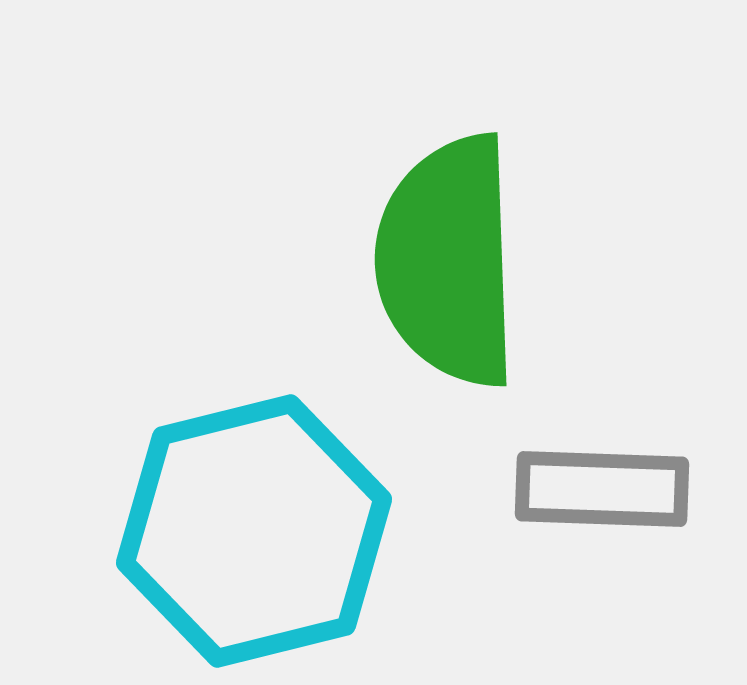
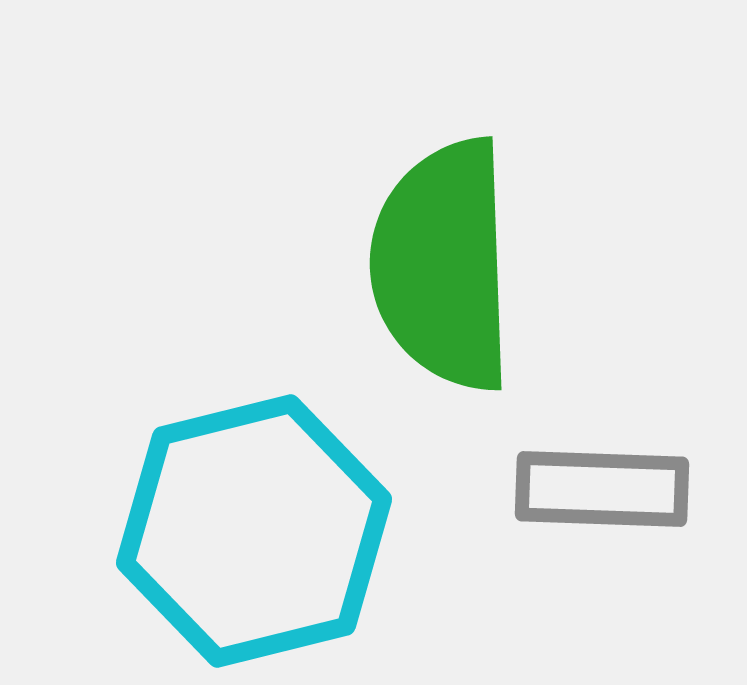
green semicircle: moved 5 px left, 4 px down
